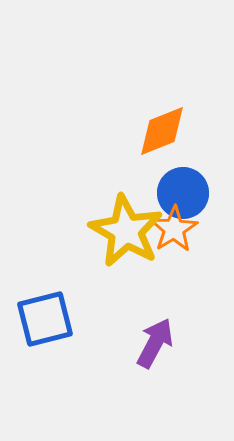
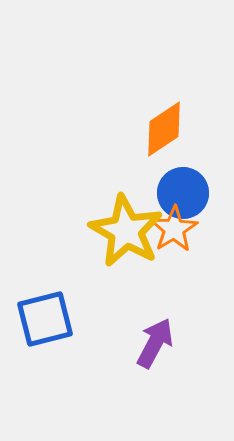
orange diamond: moved 2 px right, 2 px up; rotated 12 degrees counterclockwise
